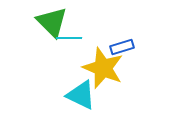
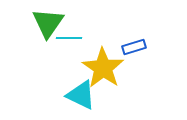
green triangle: moved 4 px left, 1 px down; rotated 20 degrees clockwise
blue rectangle: moved 12 px right
yellow star: rotated 12 degrees clockwise
